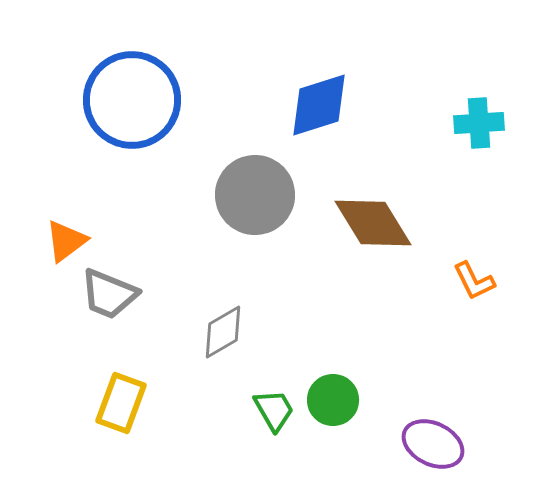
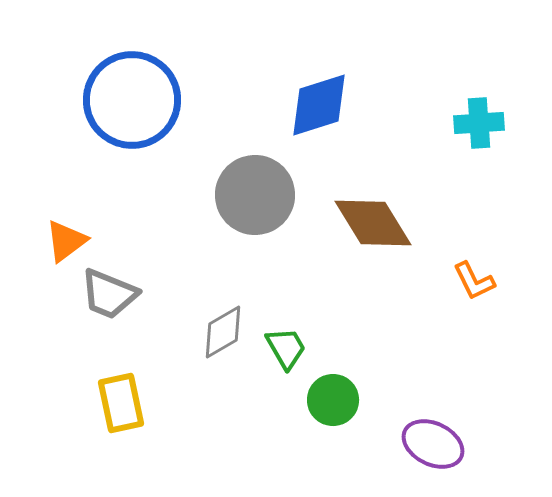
yellow rectangle: rotated 32 degrees counterclockwise
green trapezoid: moved 12 px right, 62 px up
